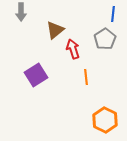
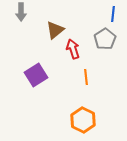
orange hexagon: moved 22 px left
